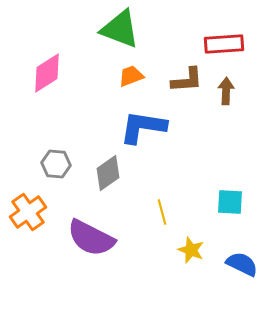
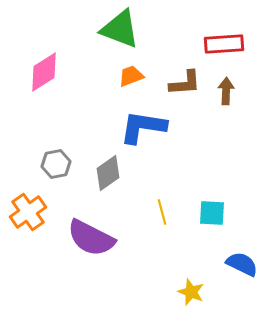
pink diamond: moved 3 px left, 1 px up
brown L-shape: moved 2 px left, 3 px down
gray hexagon: rotated 16 degrees counterclockwise
cyan square: moved 18 px left, 11 px down
yellow star: moved 42 px down
